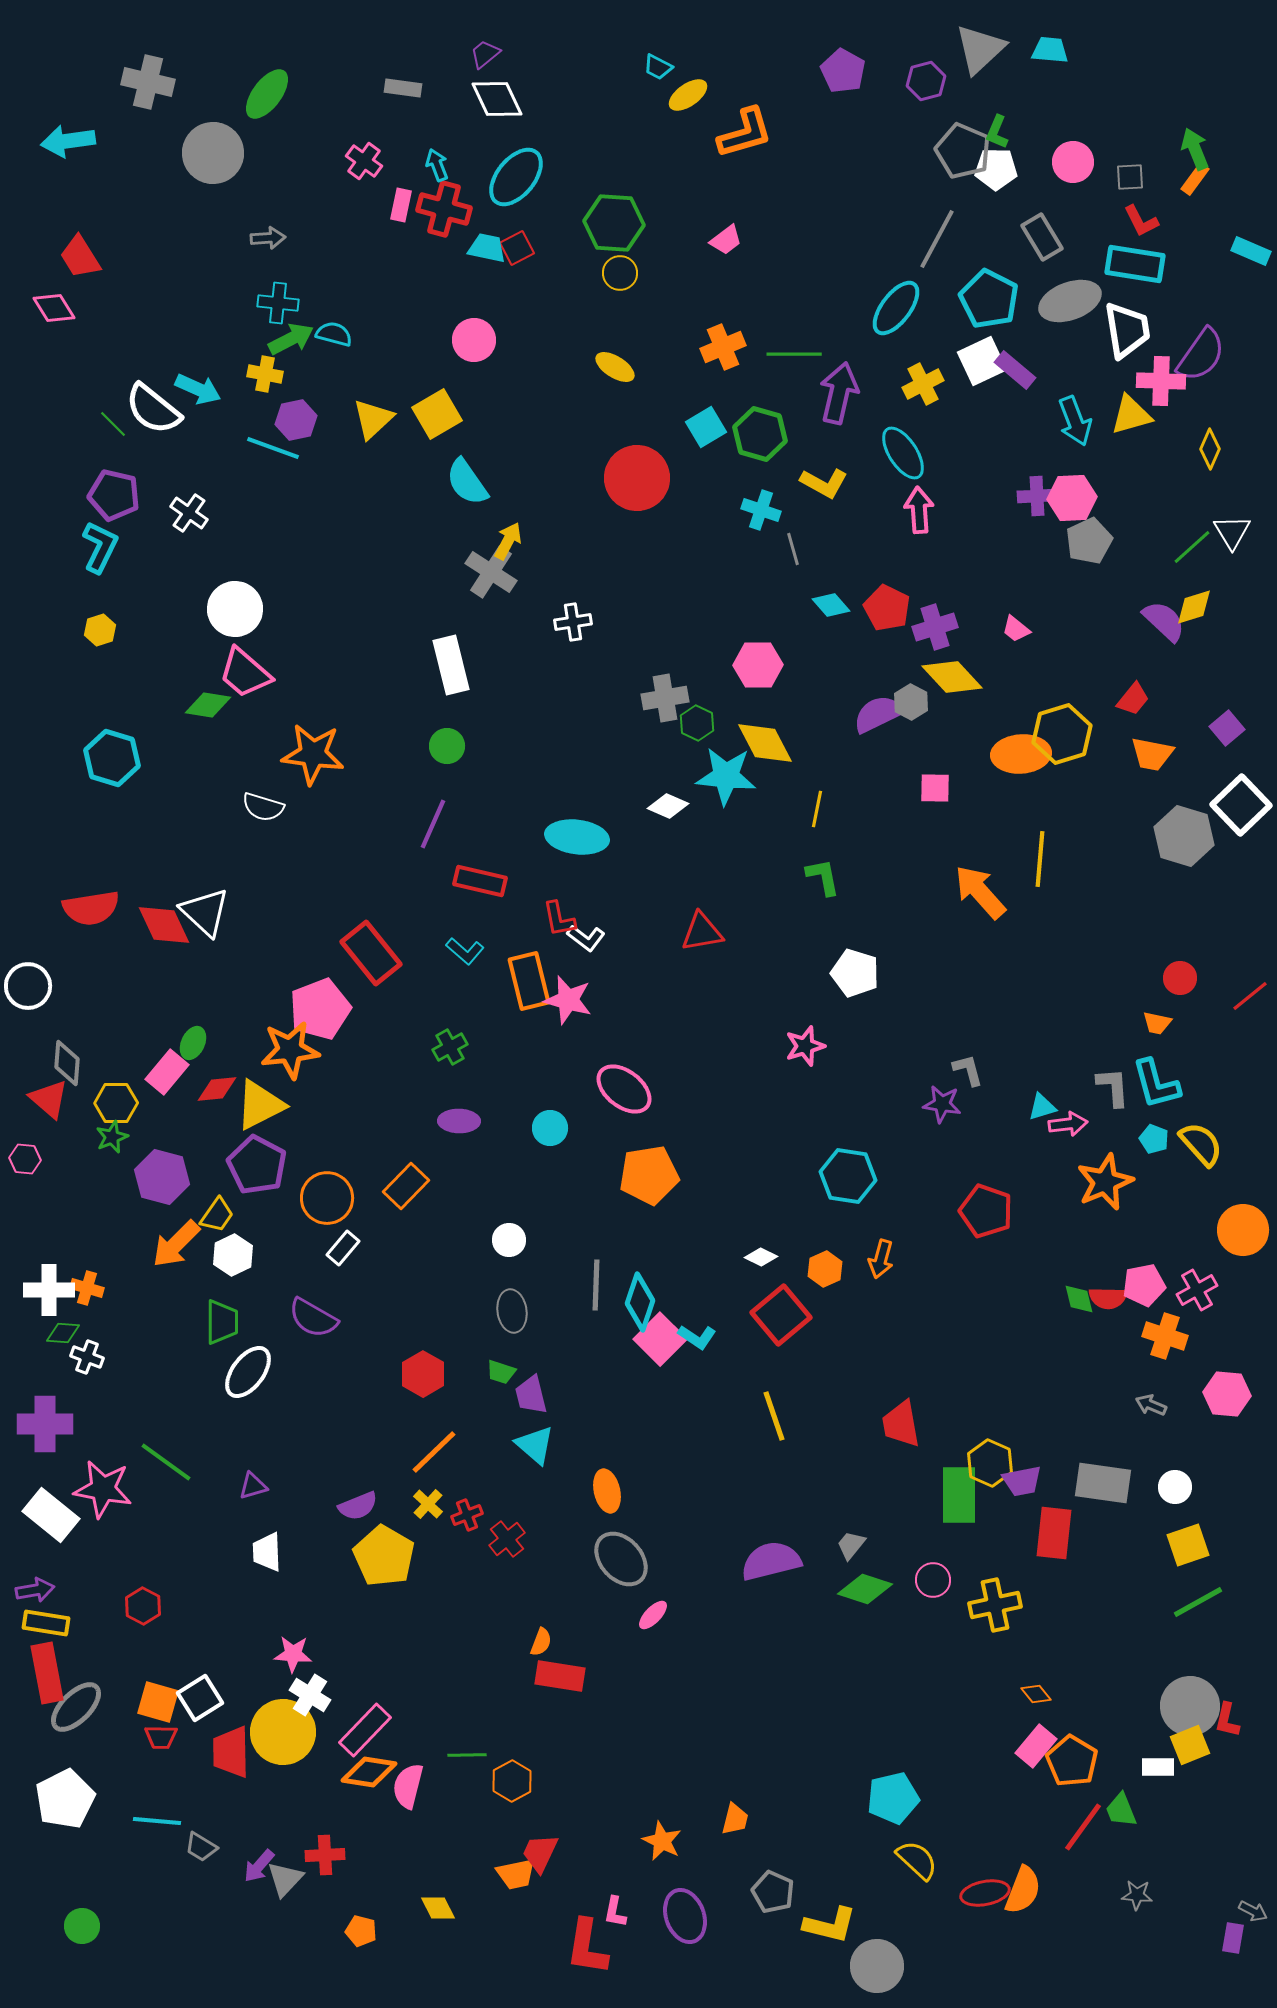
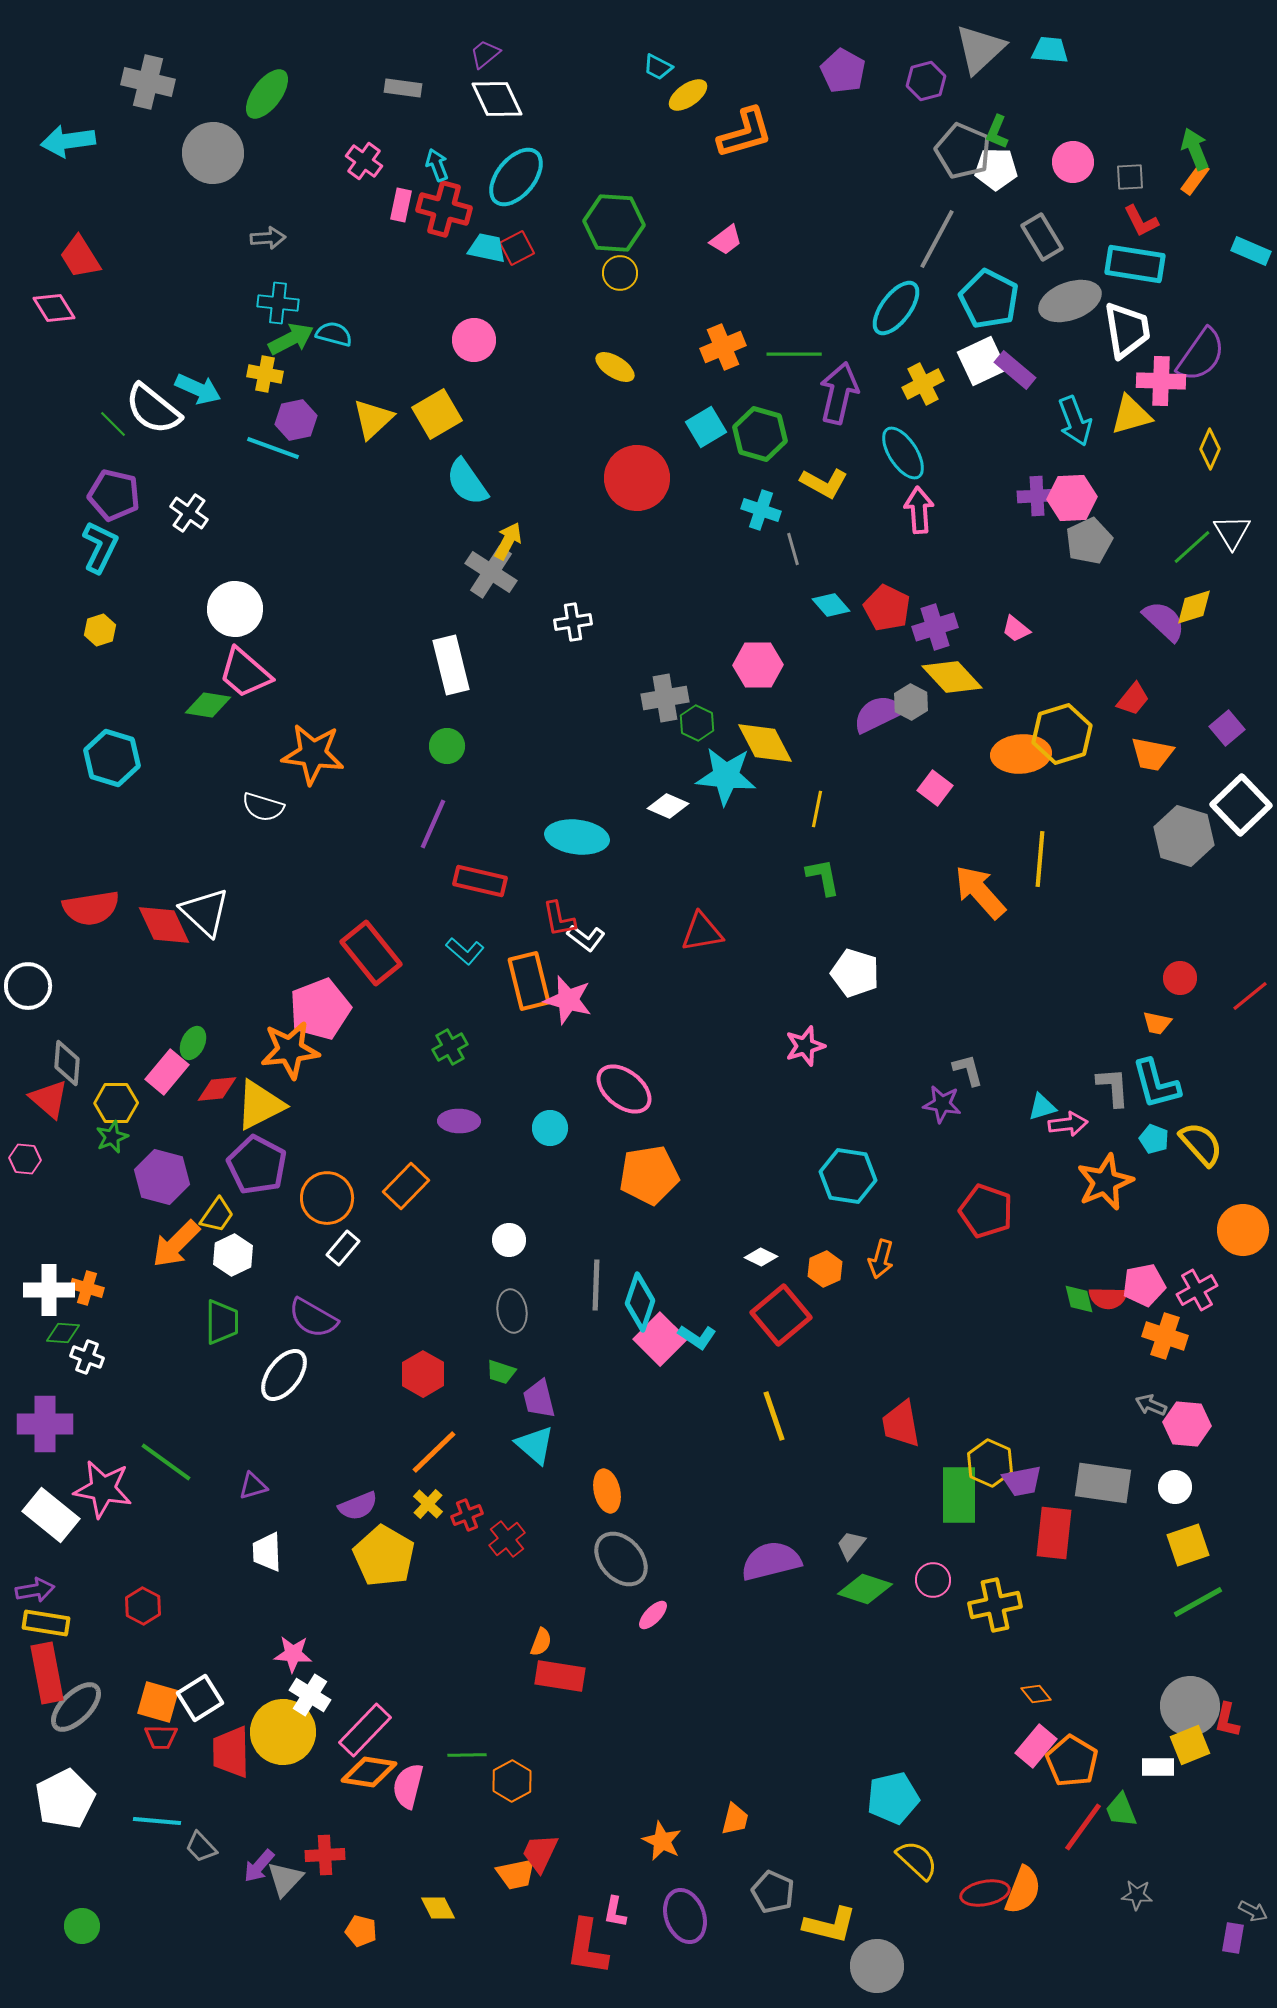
pink square at (935, 788): rotated 36 degrees clockwise
white ellipse at (248, 1372): moved 36 px right, 3 px down
pink hexagon at (1227, 1394): moved 40 px left, 30 px down
purple trapezoid at (531, 1395): moved 8 px right, 4 px down
gray trapezoid at (201, 1847): rotated 16 degrees clockwise
